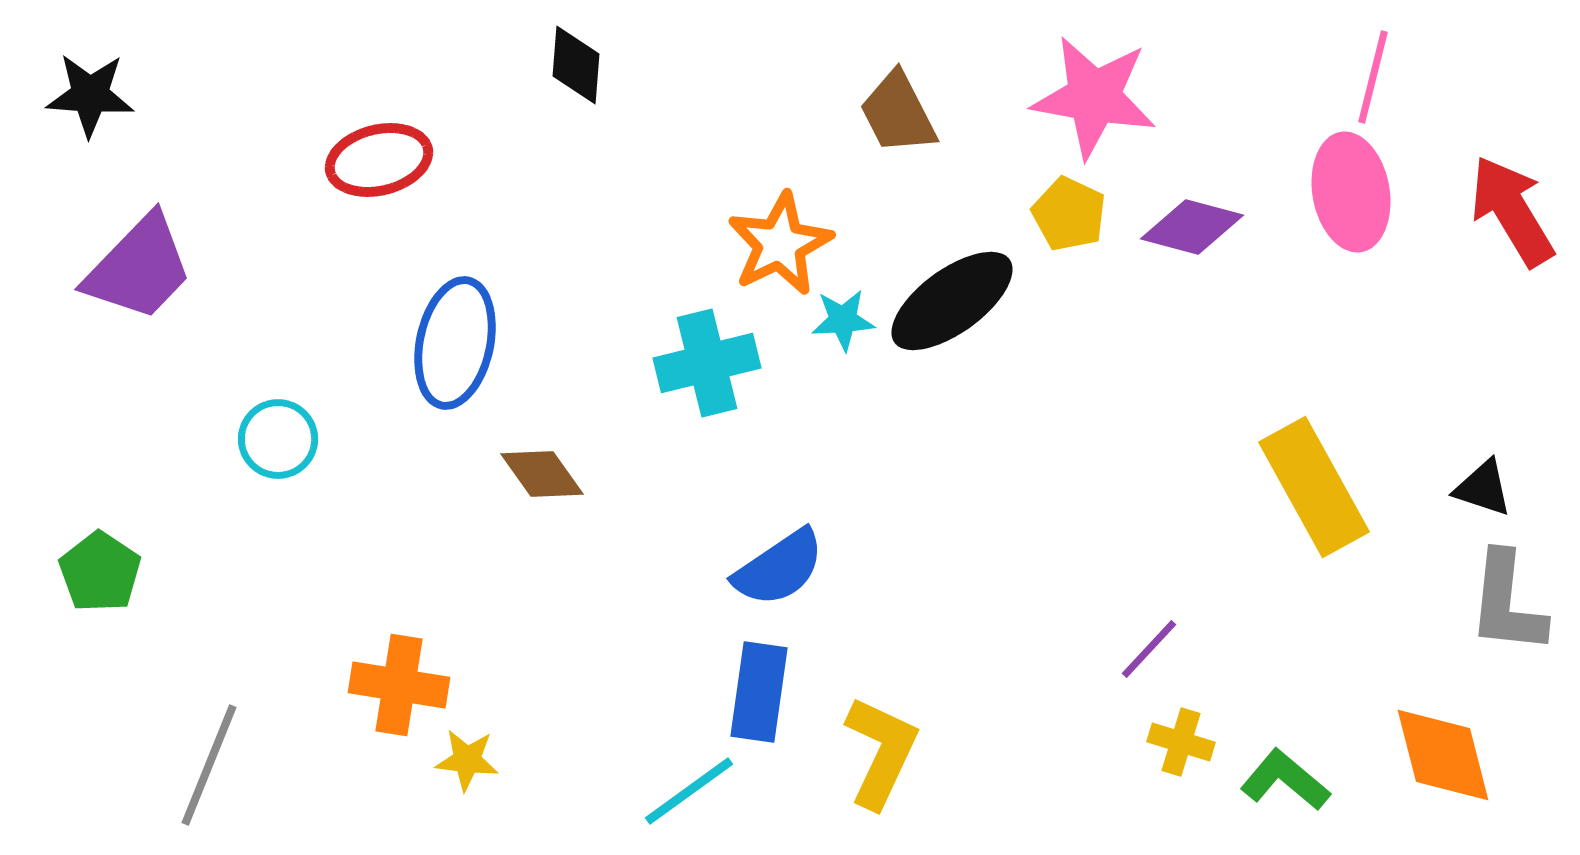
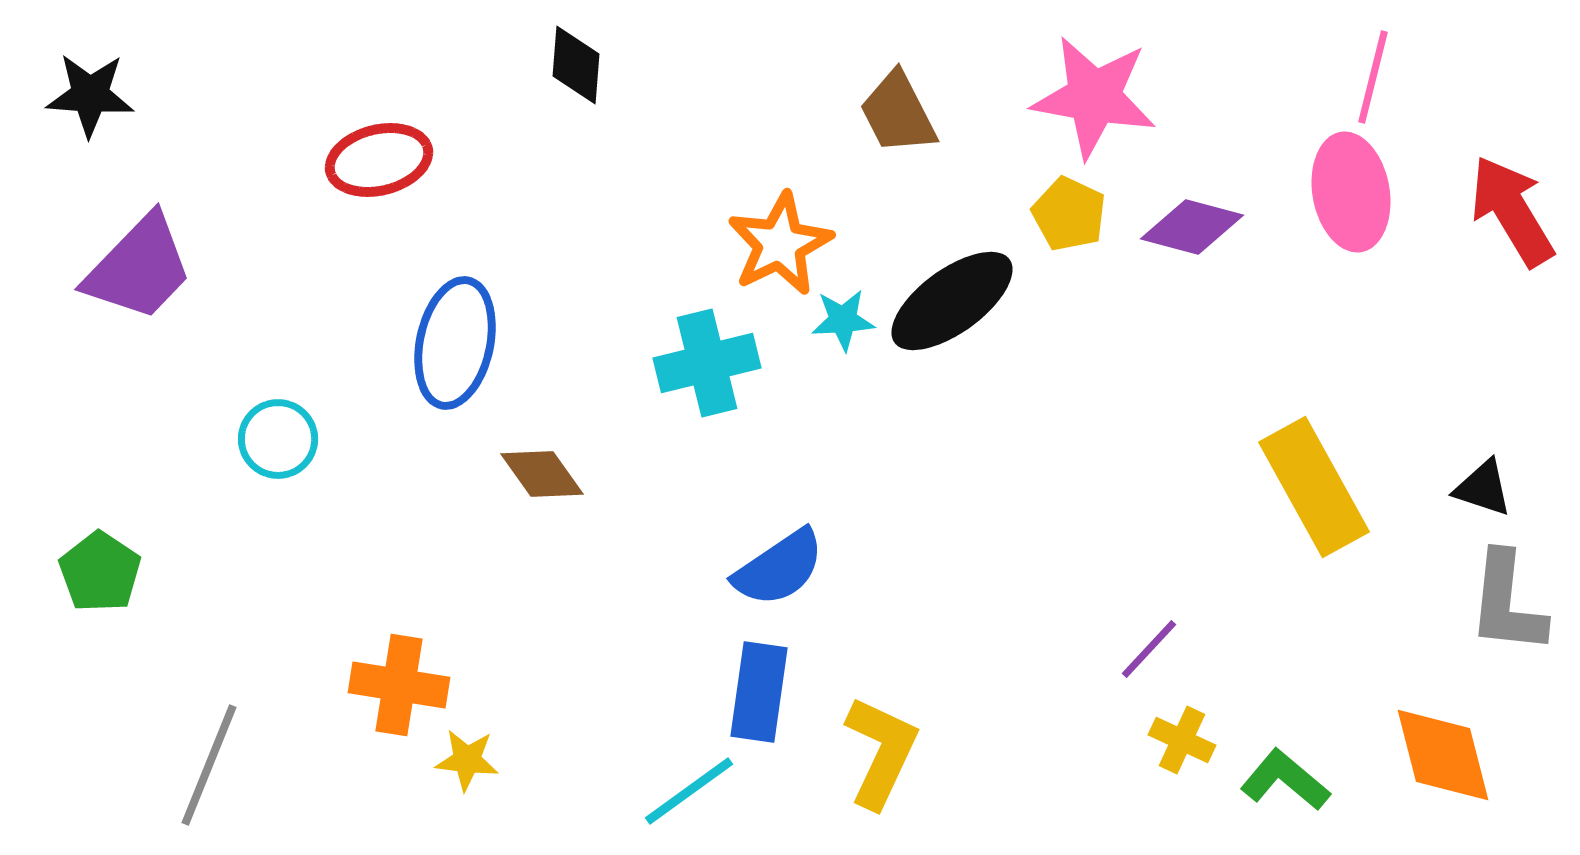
yellow cross: moved 1 px right, 2 px up; rotated 8 degrees clockwise
